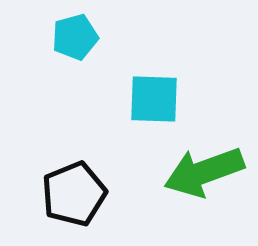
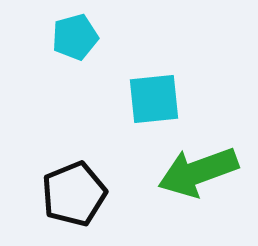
cyan square: rotated 8 degrees counterclockwise
green arrow: moved 6 px left
